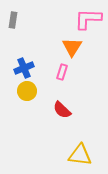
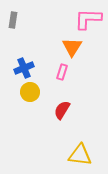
yellow circle: moved 3 px right, 1 px down
red semicircle: rotated 78 degrees clockwise
